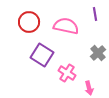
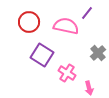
purple line: moved 8 px left, 1 px up; rotated 48 degrees clockwise
